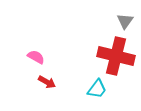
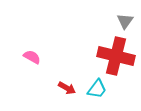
pink semicircle: moved 4 px left
red arrow: moved 20 px right, 6 px down
